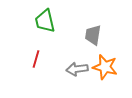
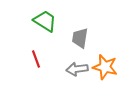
green trapezoid: rotated 135 degrees clockwise
gray trapezoid: moved 13 px left, 3 px down
red line: rotated 36 degrees counterclockwise
